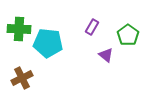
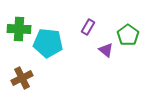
purple rectangle: moved 4 px left
purple triangle: moved 5 px up
